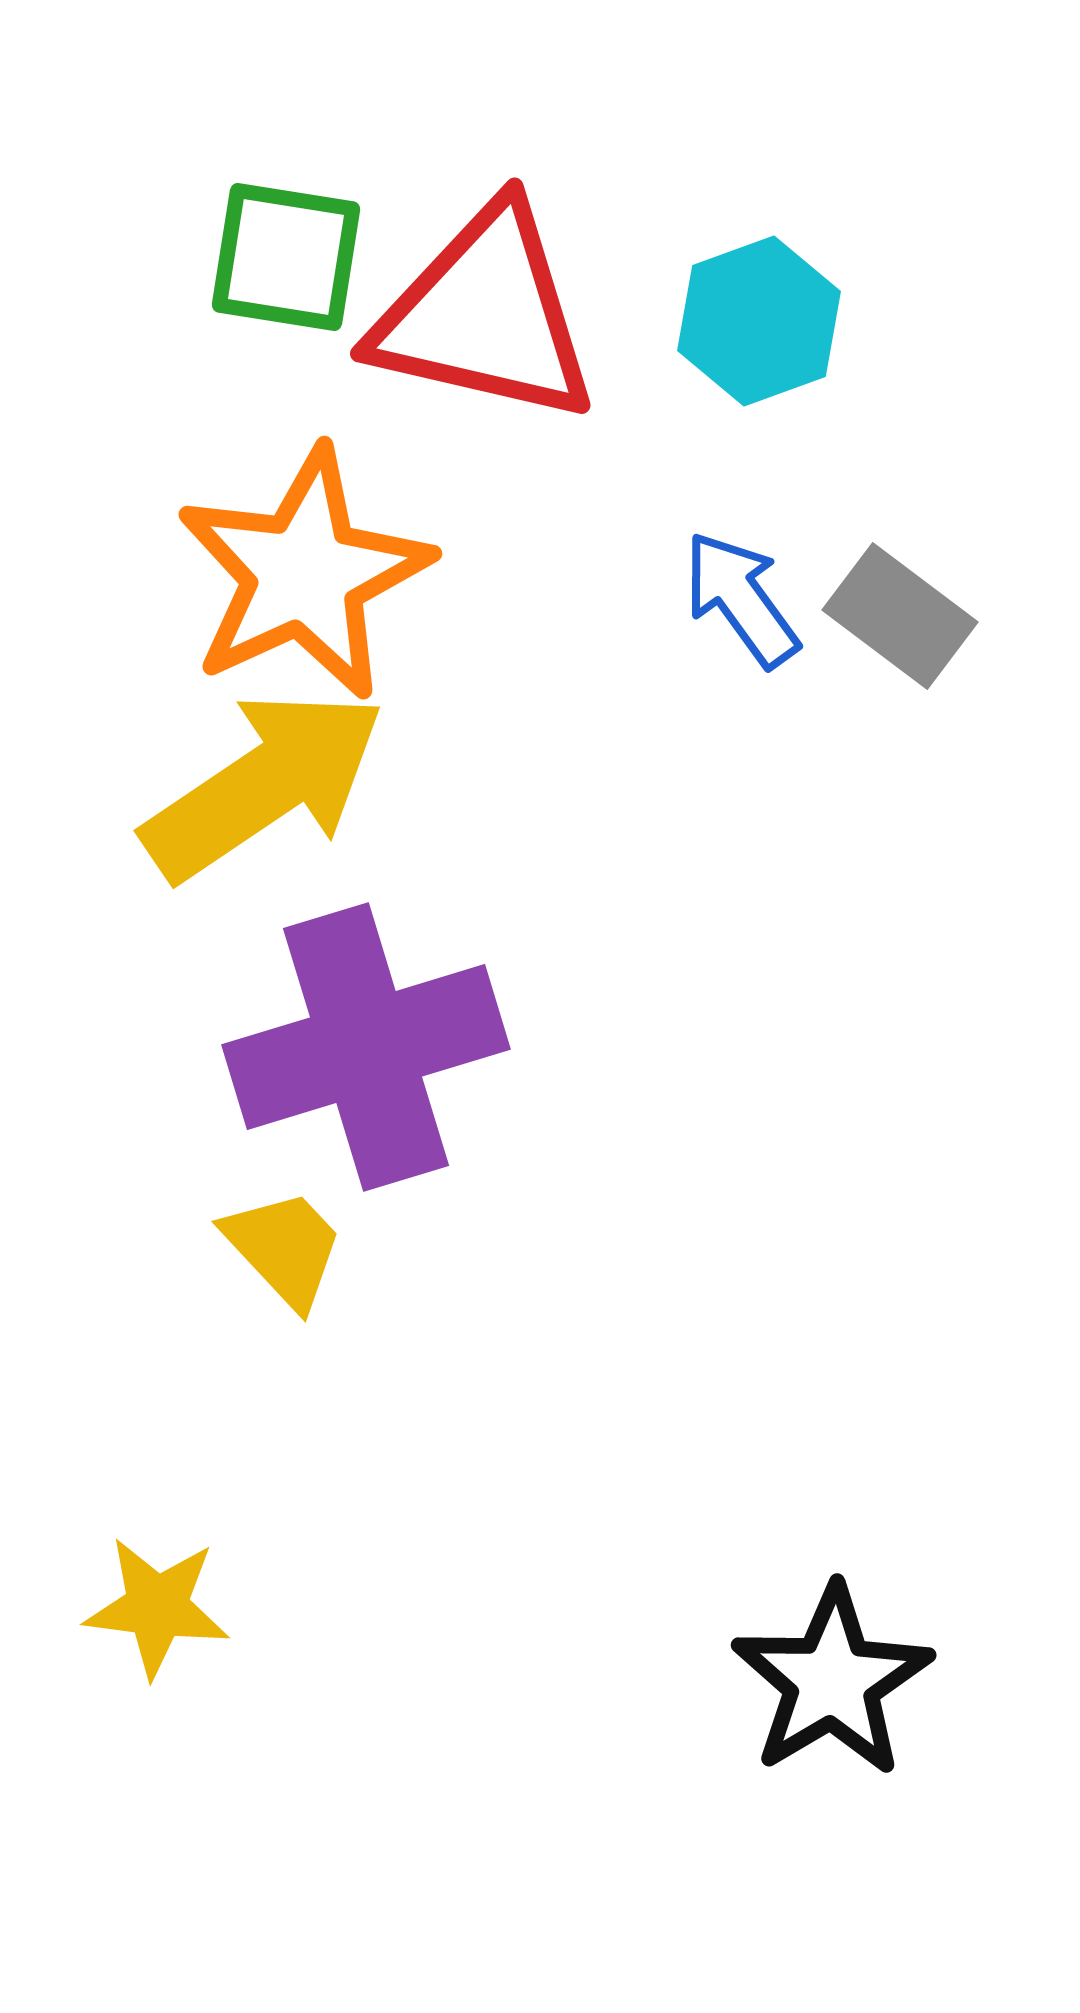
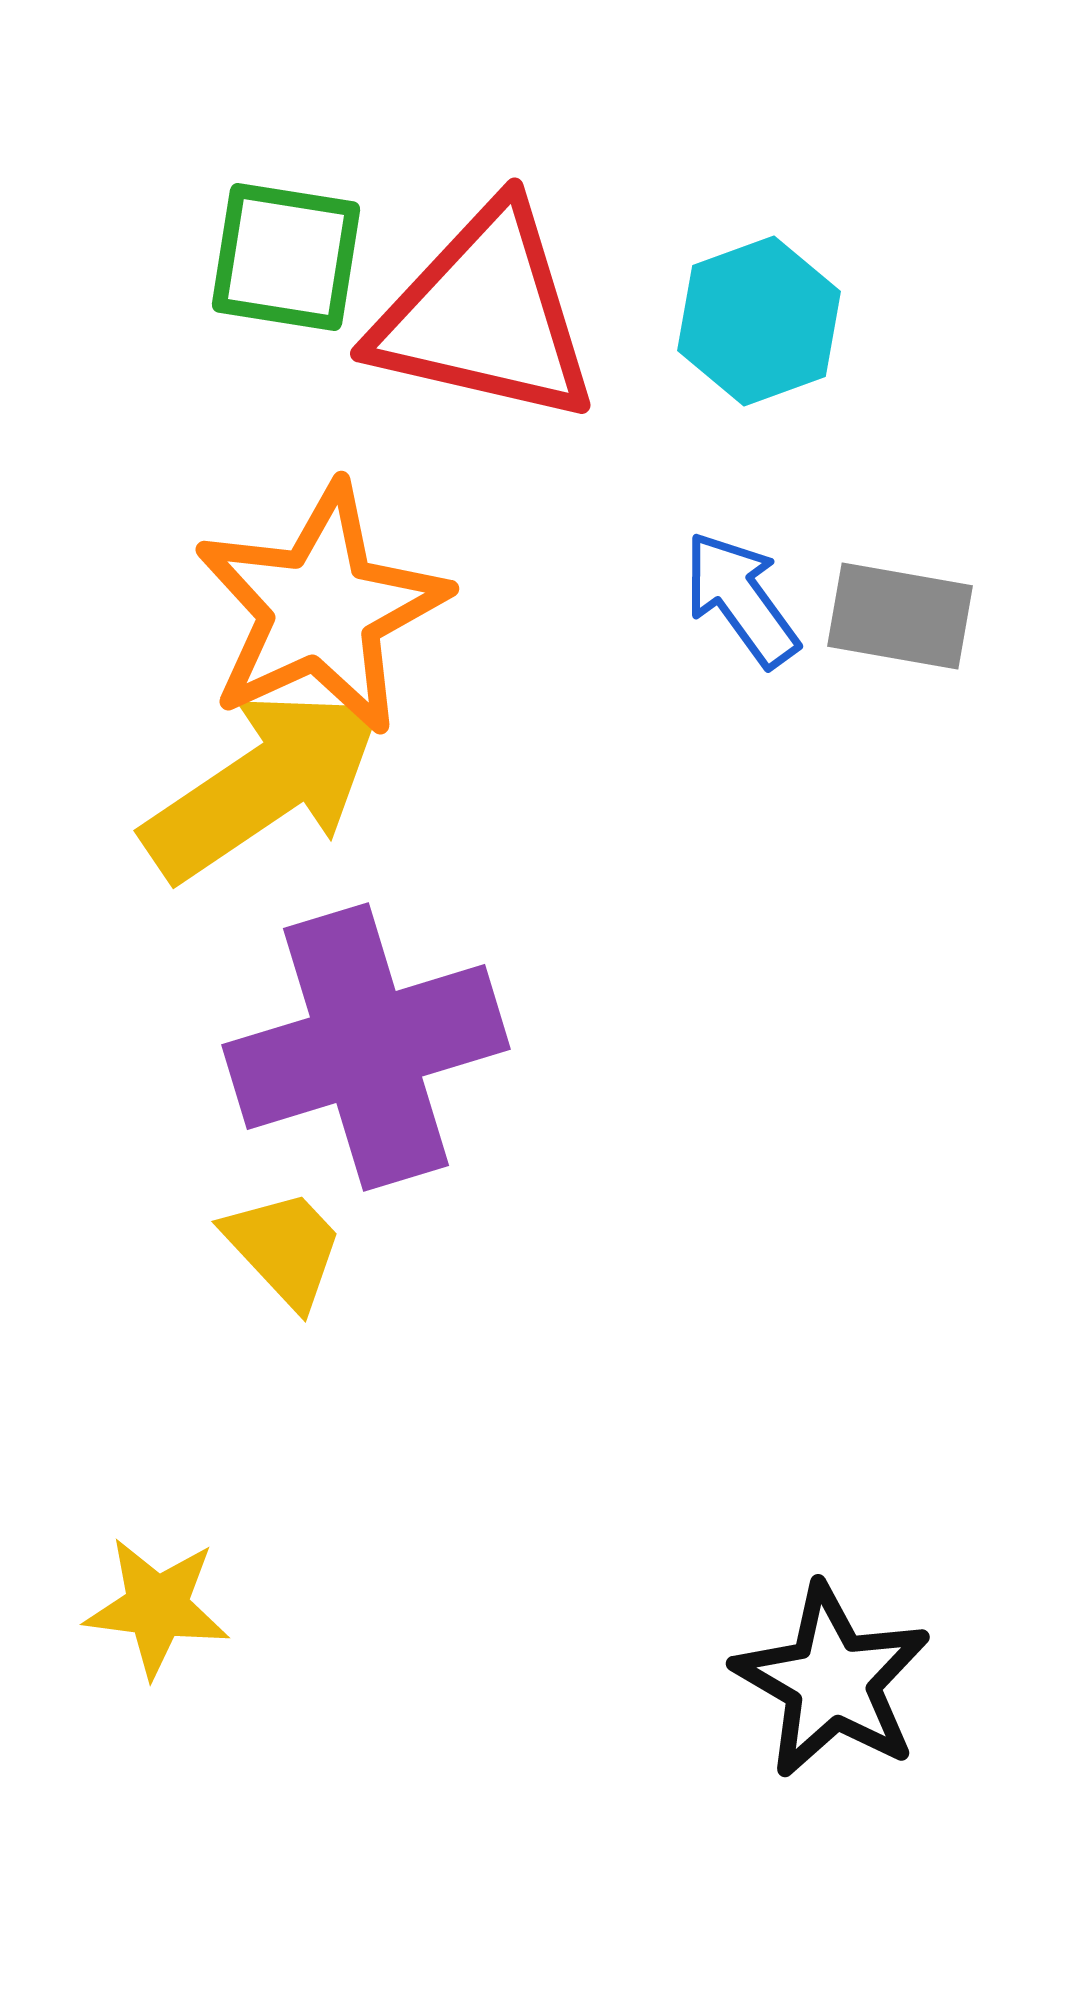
orange star: moved 17 px right, 35 px down
gray rectangle: rotated 27 degrees counterclockwise
black star: rotated 11 degrees counterclockwise
